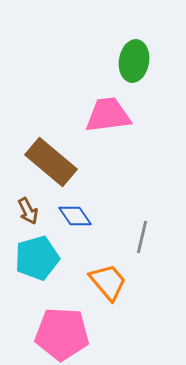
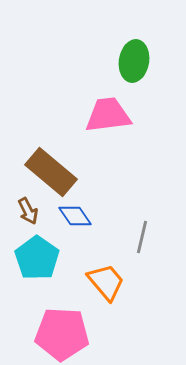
brown rectangle: moved 10 px down
cyan pentagon: rotated 21 degrees counterclockwise
orange trapezoid: moved 2 px left
